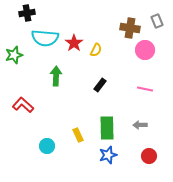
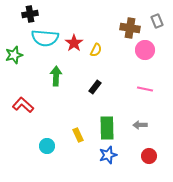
black cross: moved 3 px right, 1 px down
black rectangle: moved 5 px left, 2 px down
